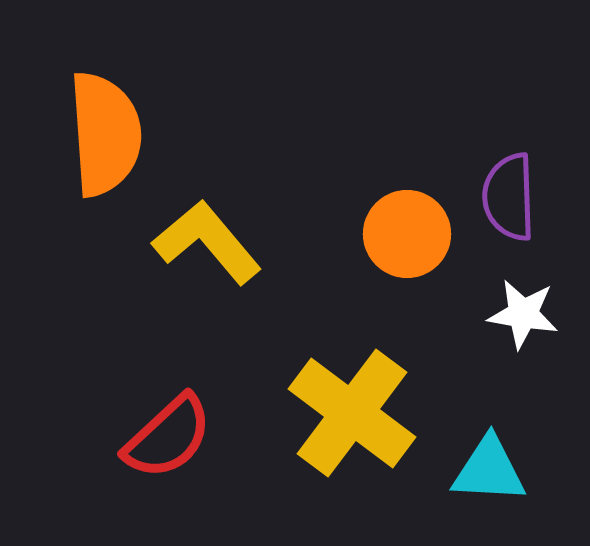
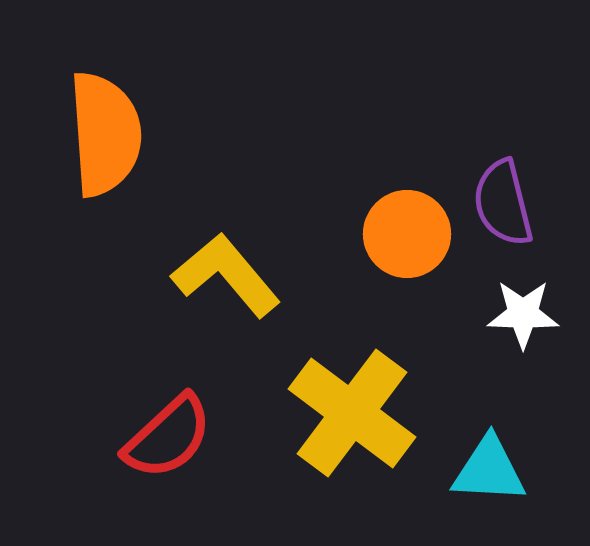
purple semicircle: moved 6 px left, 6 px down; rotated 12 degrees counterclockwise
yellow L-shape: moved 19 px right, 33 px down
white star: rotated 8 degrees counterclockwise
